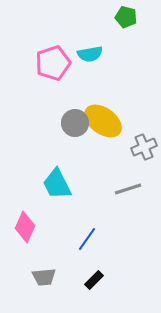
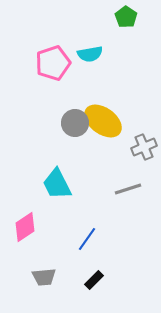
green pentagon: rotated 20 degrees clockwise
pink diamond: rotated 32 degrees clockwise
